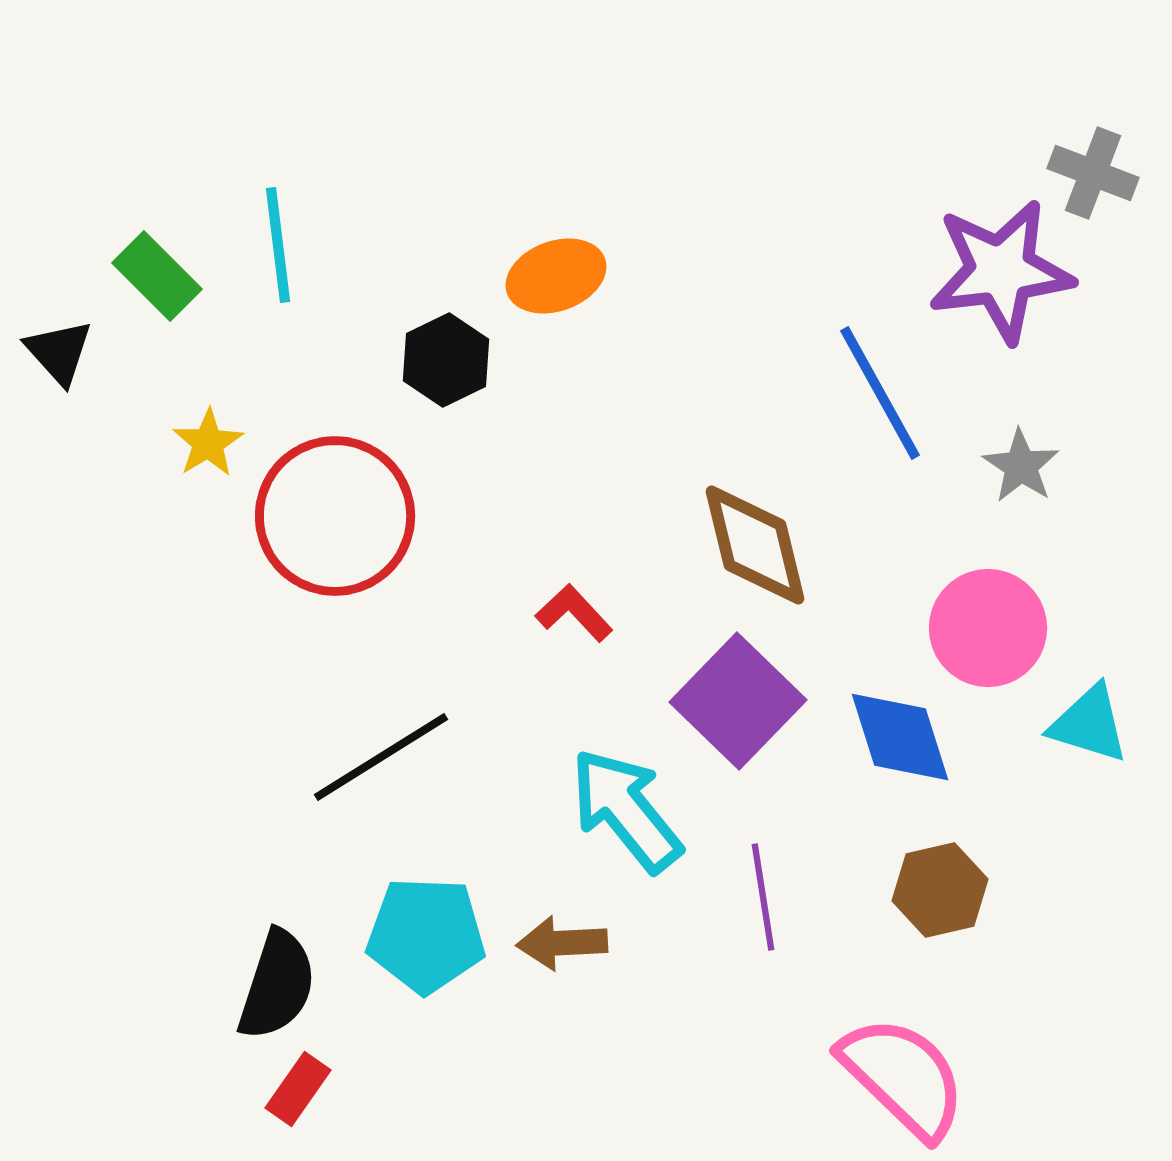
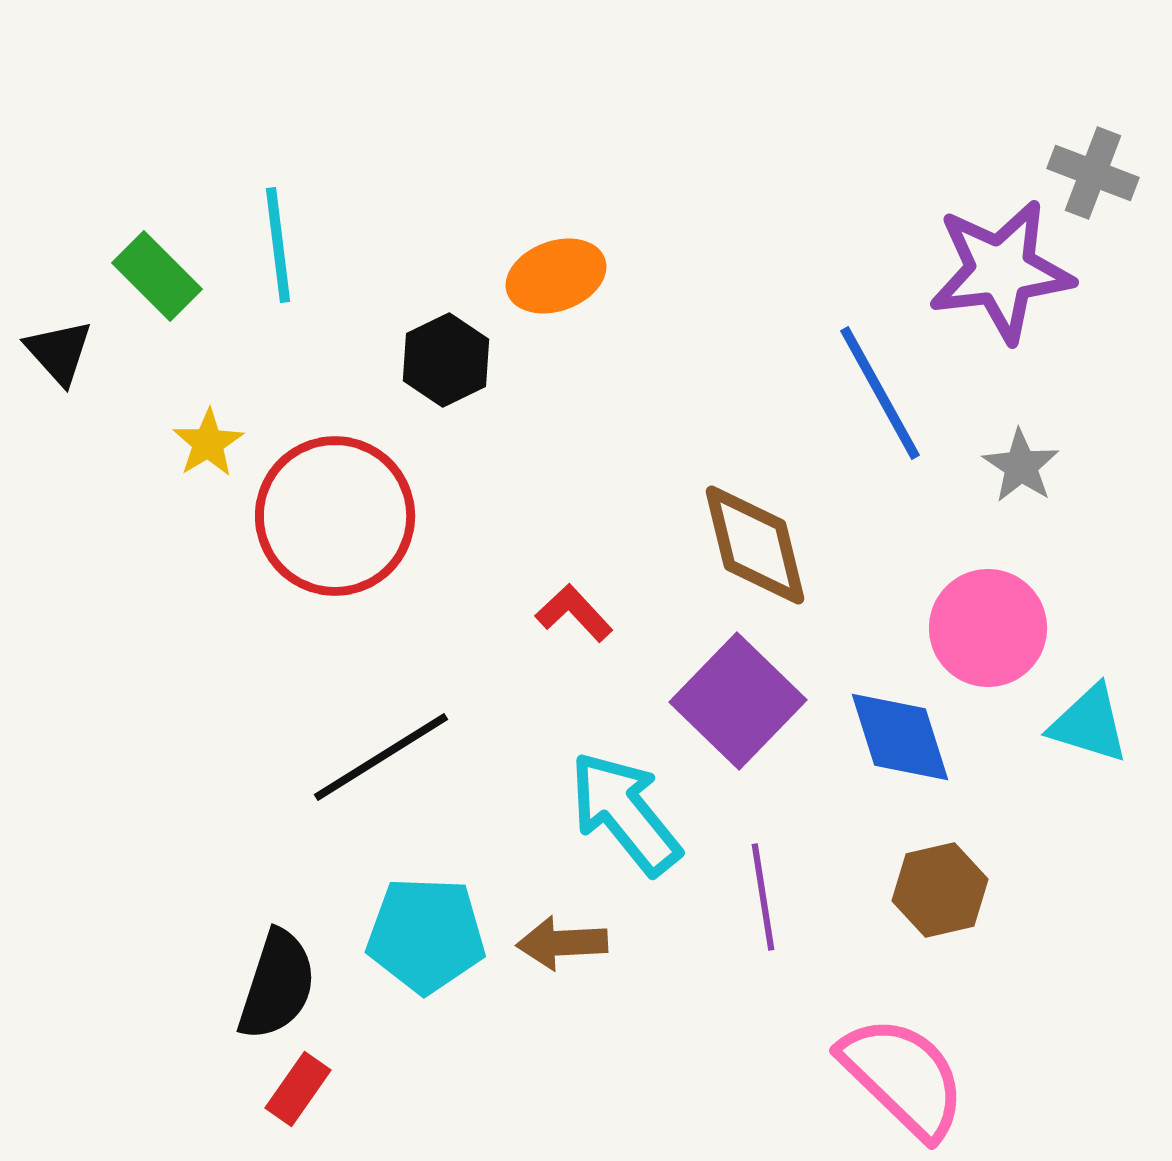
cyan arrow: moved 1 px left, 3 px down
